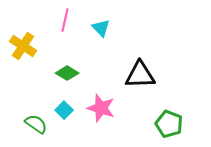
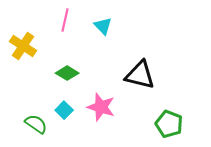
cyan triangle: moved 2 px right, 2 px up
black triangle: rotated 16 degrees clockwise
pink star: moved 1 px up
